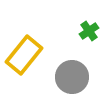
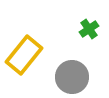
green cross: moved 2 px up
